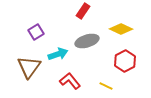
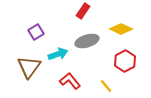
yellow line: rotated 24 degrees clockwise
